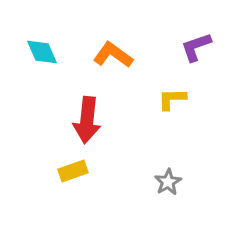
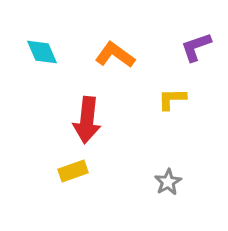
orange L-shape: moved 2 px right
